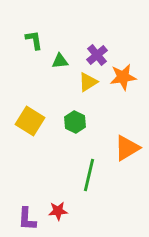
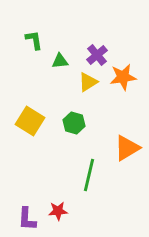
green hexagon: moved 1 px left, 1 px down; rotated 10 degrees counterclockwise
